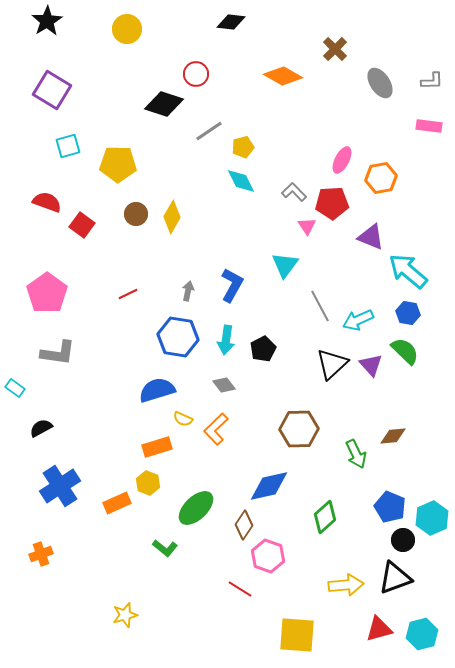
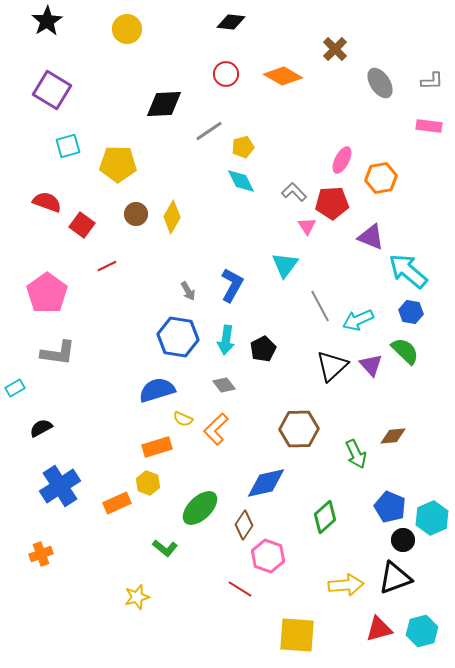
red circle at (196, 74): moved 30 px right
black diamond at (164, 104): rotated 21 degrees counterclockwise
gray arrow at (188, 291): rotated 138 degrees clockwise
red line at (128, 294): moved 21 px left, 28 px up
blue hexagon at (408, 313): moved 3 px right, 1 px up
black triangle at (332, 364): moved 2 px down
cyan rectangle at (15, 388): rotated 66 degrees counterclockwise
blue diamond at (269, 486): moved 3 px left, 3 px up
green ellipse at (196, 508): moved 4 px right
yellow star at (125, 615): moved 12 px right, 18 px up
cyan hexagon at (422, 634): moved 3 px up
